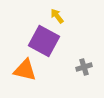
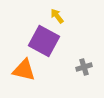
orange triangle: moved 1 px left
